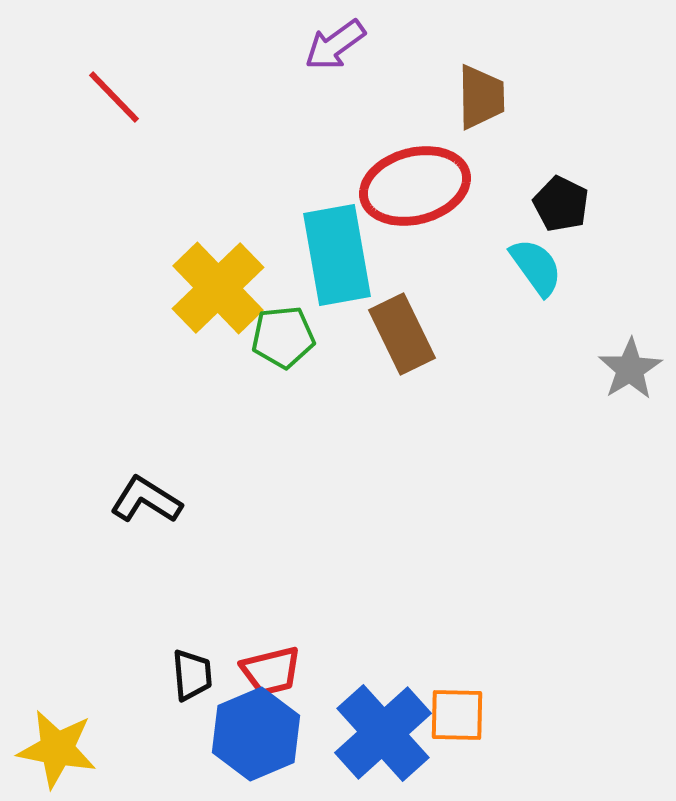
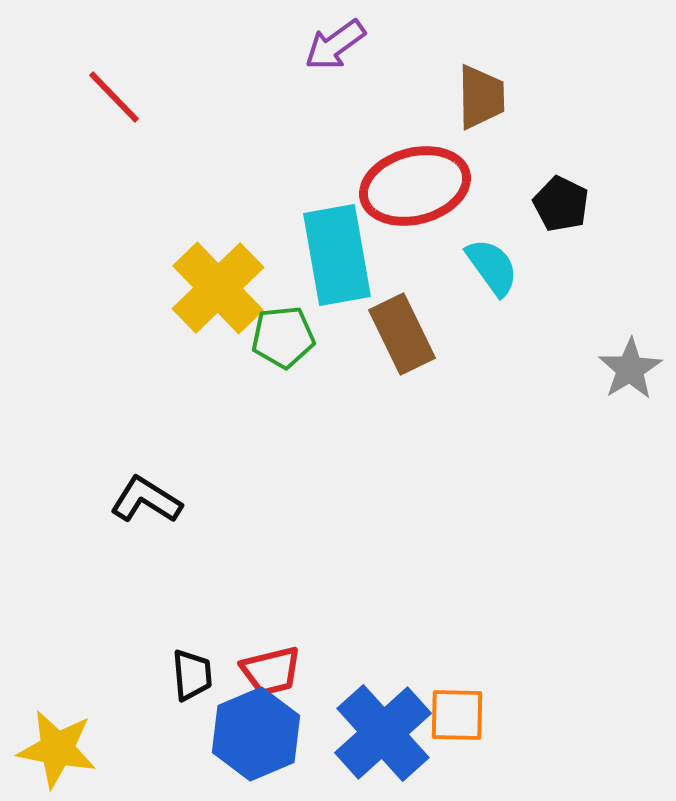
cyan semicircle: moved 44 px left
